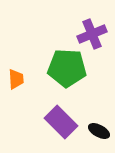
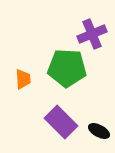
orange trapezoid: moved 7 px right
